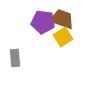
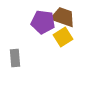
brown trapezoid: moved 1 px right, 2 px up
